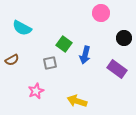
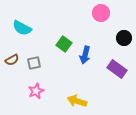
gray square: moved 16 px left
